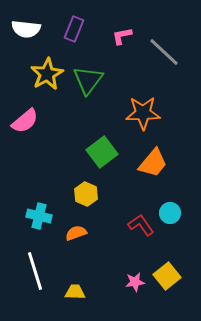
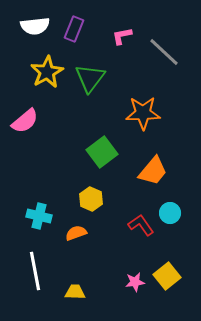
white semicircle: moved 9 px right, 3 px up; rotated 12 degrees counterclockwise
yellow star: moved 2 px up
green triangle: moved 2 px right, 2 px up
orange trapezoid: moved 8 px down
yellow hexagon: moved 5 px right, 5 px down
white line: rotated 6 degrees clockwise
